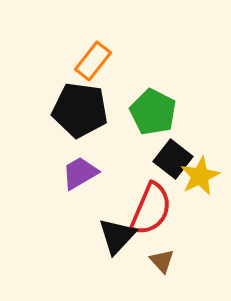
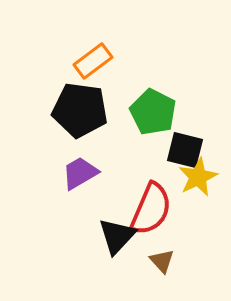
orange rectangle: rotated 15 degrees clockwise
black square: moved 12 px right, 9 px up; rotated 24 degrees counterclockwise
yellow star: moved 2 px left, 1 px down
